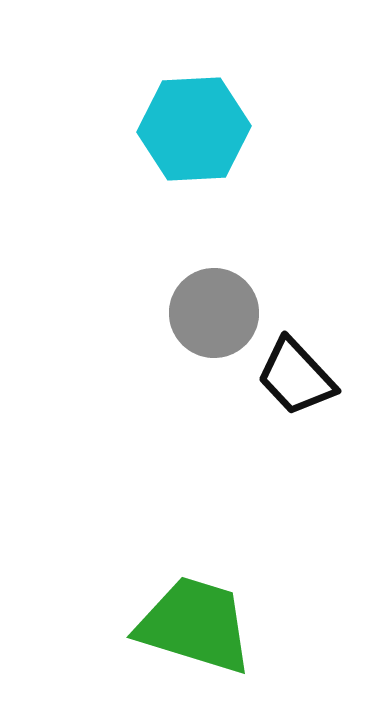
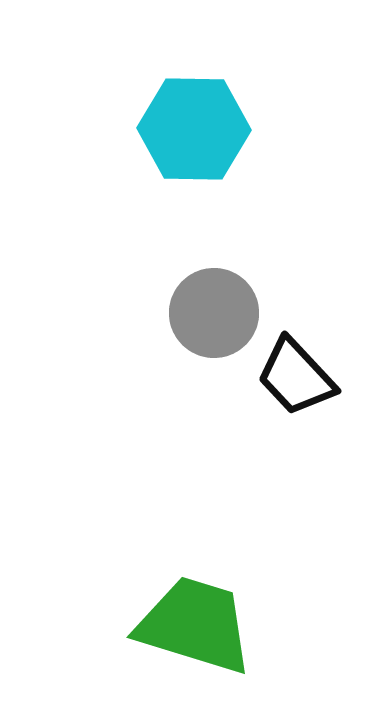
cyan hexagon: rotated 4 degrees clockwise
